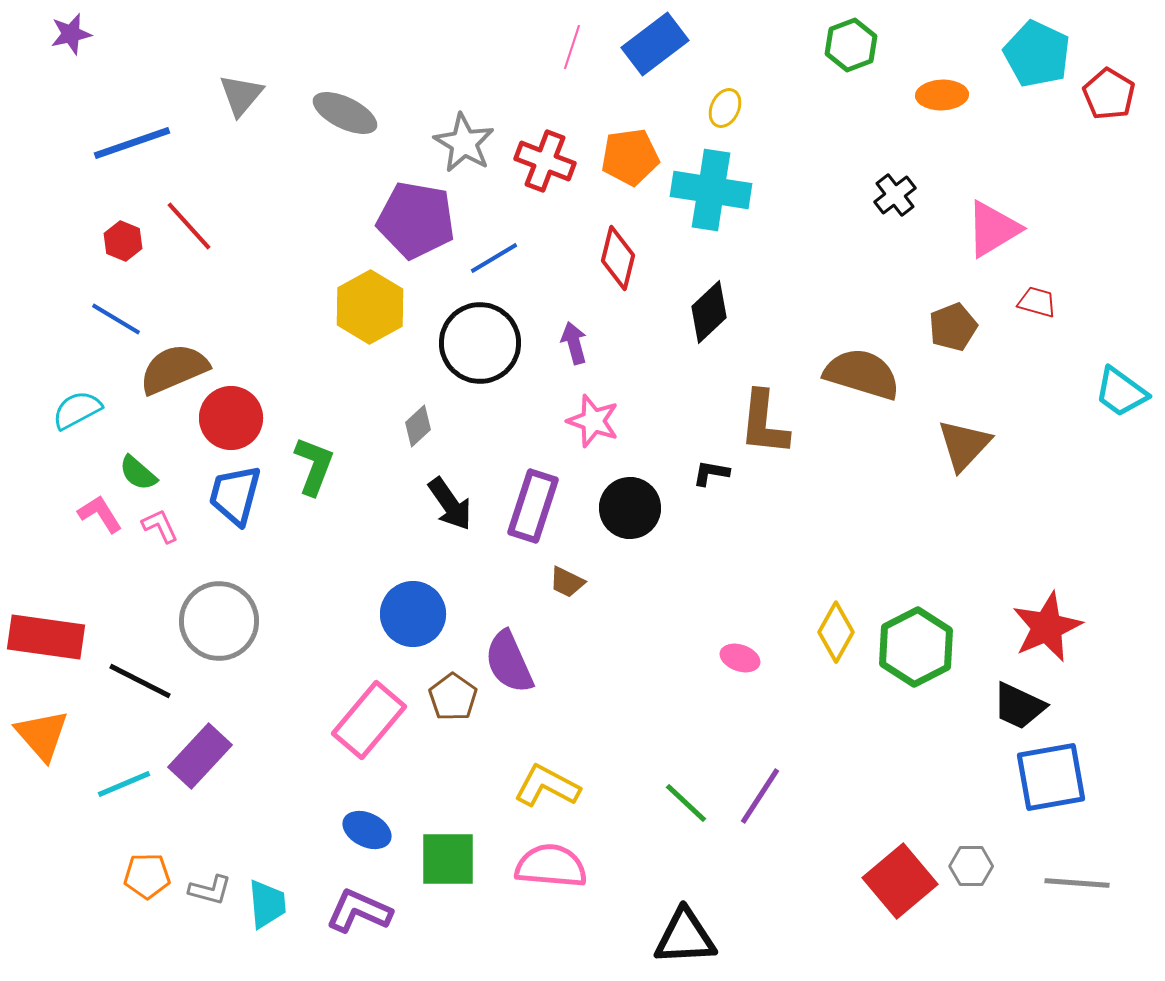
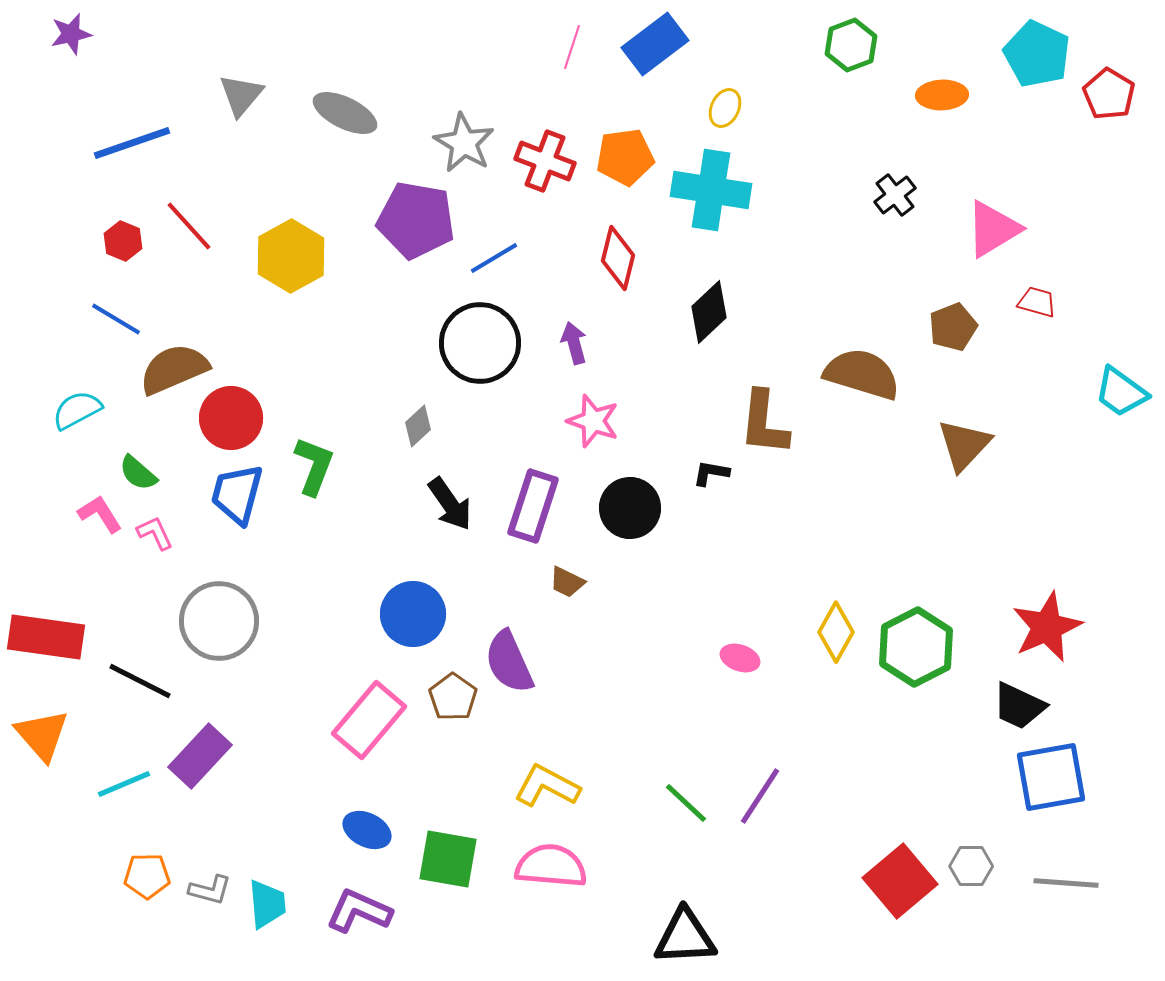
orange pentagon at (630, 157): moved 5 px left
yellow hexagon at (370, 307): moved 79 px left, 51 px up
blue trapezoid at (235, 495): moved 2 px right, 1 px up
pink L-shape at (160, 526): moved 5 px left, 7 px down
green square at (448, 859): rotated 10 degrees clockwise
gray line at (1077, 883): moved 11 px left
